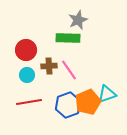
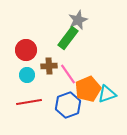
green rectangle: rotated 55 degrees counterclockwise
pink line: moved 1 px left, 4 px down
orange pentagon: moved 13 px up
